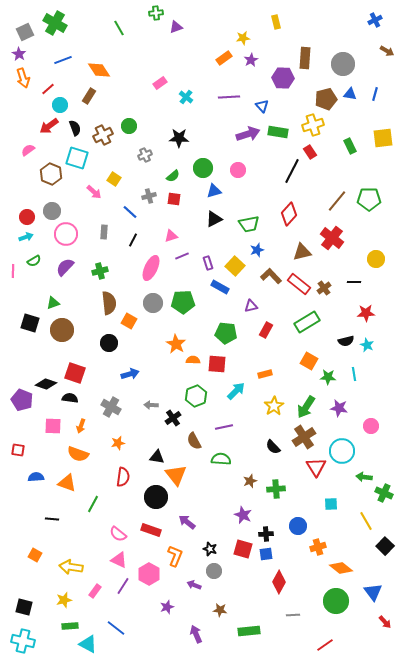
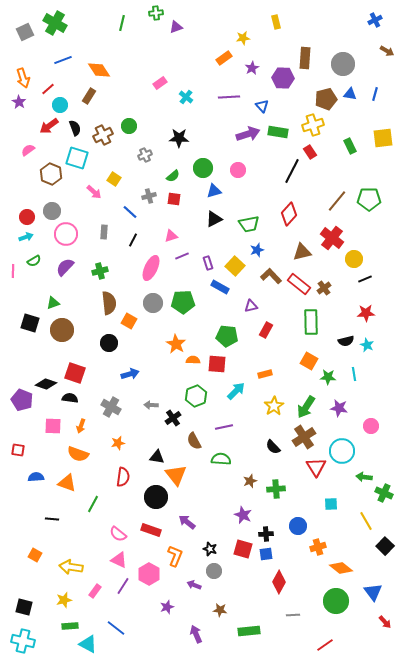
green line at (119, 28): moved 3 px right, 5 px up; rotated 42 degrees clockwise
purple star at (19, 54): moved 48 px down
purple star at (251, 60): moved 1 px right, 8 px down
yellow circle at (376, 259): moved 22 px left
black line at (354, 282): moved 11 px right, 3 px up; rotated 24 degrees counterclockwise
green rectangle at (307, 322): moved 4 px right; rotated 60 degrees counterclockwise
green pentagon at (226, 333): moved 1 px right, 3 px down
